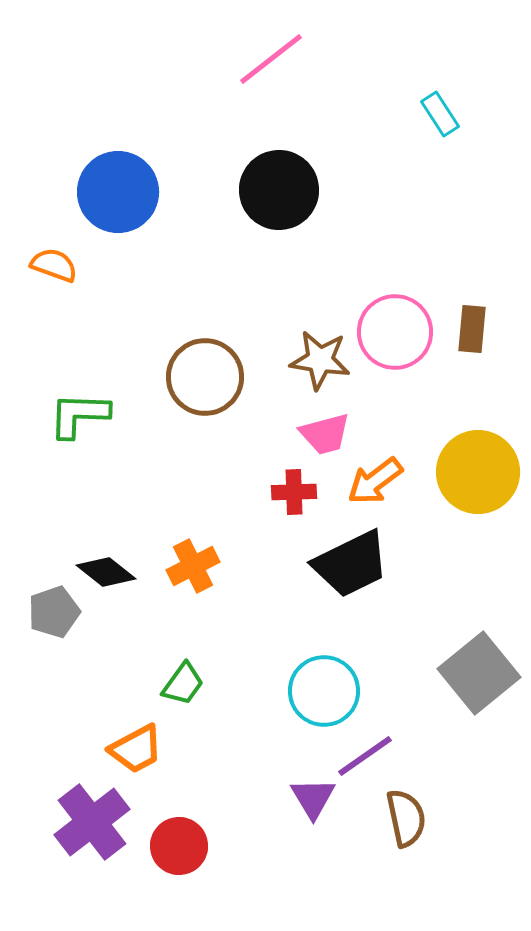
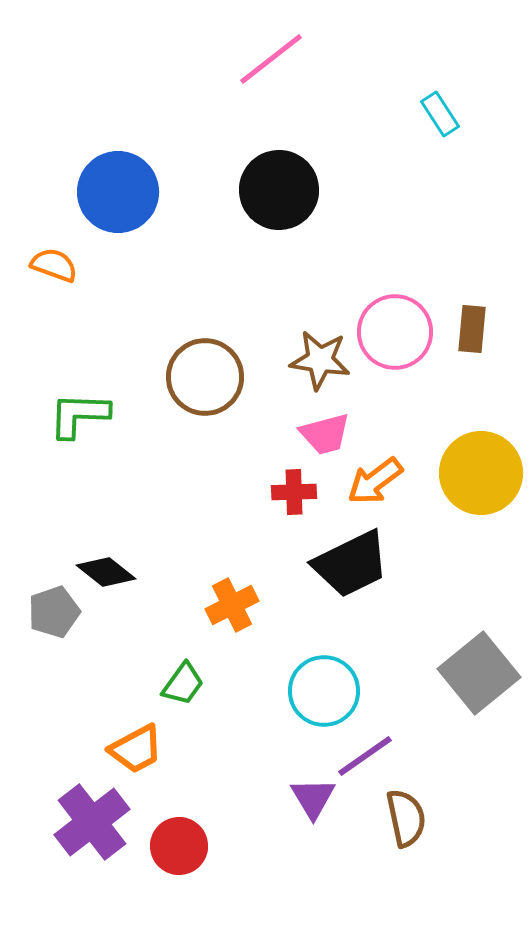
yellow circle: moved 3 px right, 1 px down
orange cross: moved 39 px right, 39 px down
